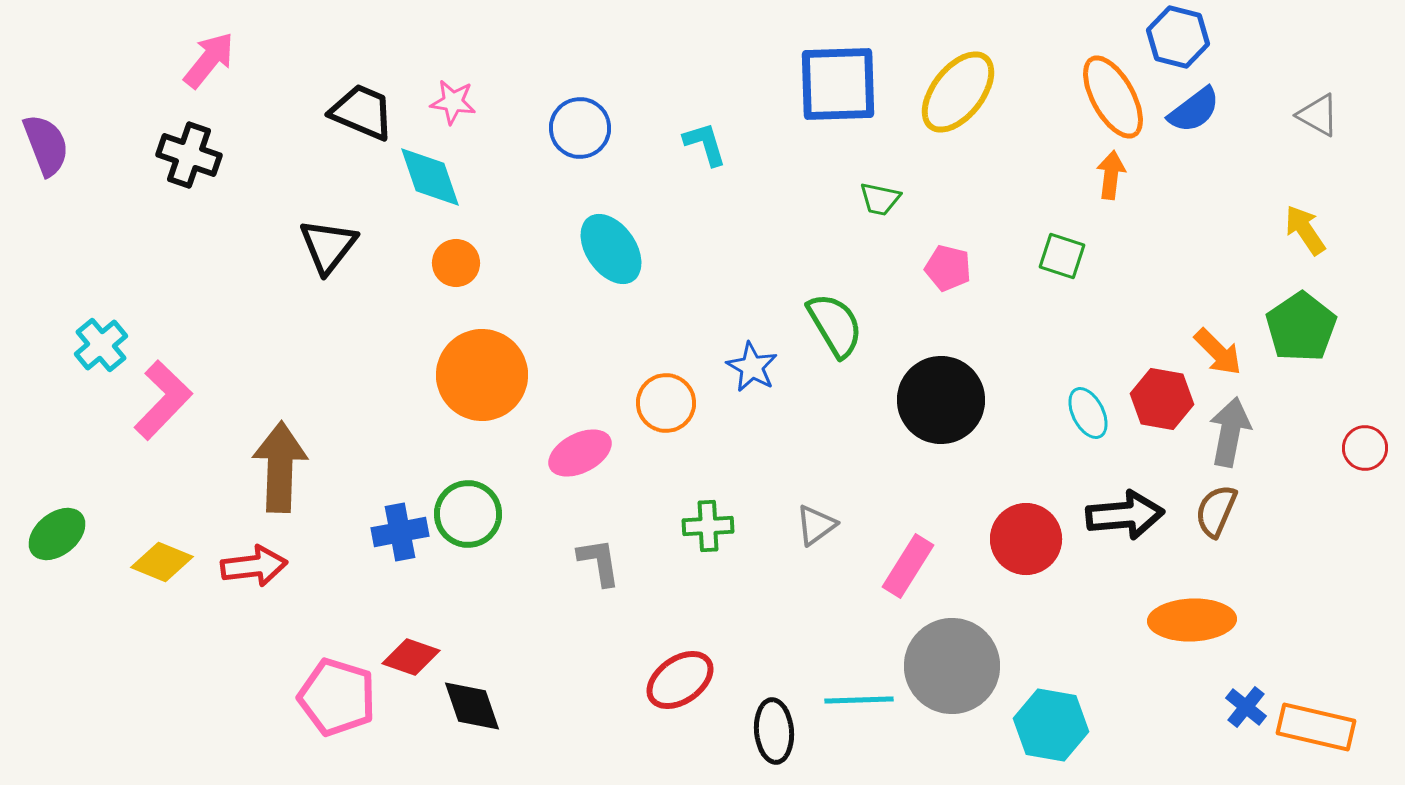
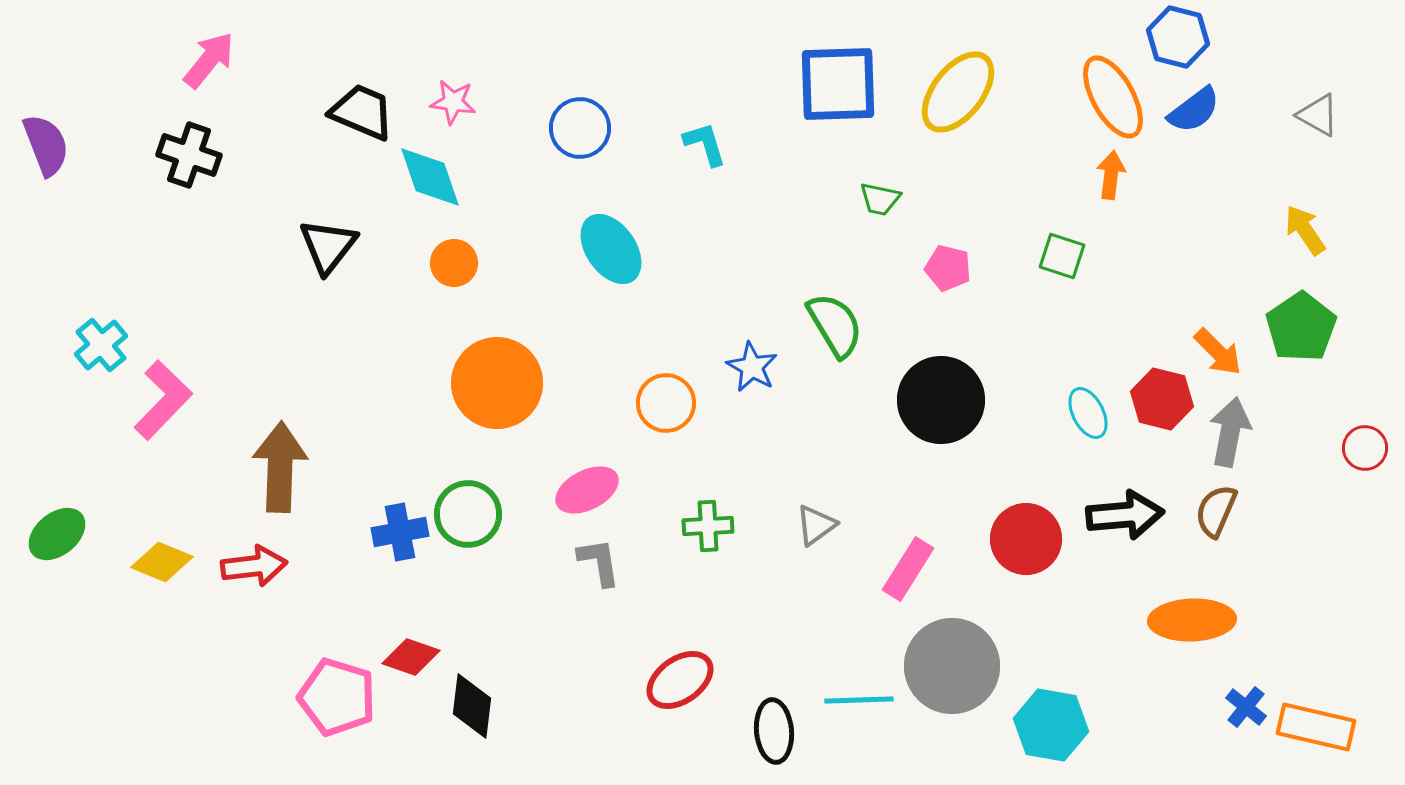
orange circle at (456, 263): moved 2 px left
orange circle at (482, 375): moved 15 px right, 8 px down
red hexagon at (1162, 399): rotated 4 degrees clockwise
pink ellipse at (580, 453): moved 7 px right, 37 px down
pink rectangle at (908, 566): moved 3 px down
black diamond at (472, 706): rotated 26 degrees clockwise
